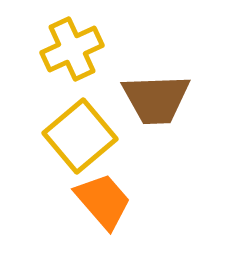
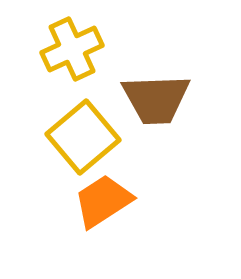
yellow square: moved 3 px right, 1 px down
orange trapezoid: rotated 82 degrees counterclockwise
